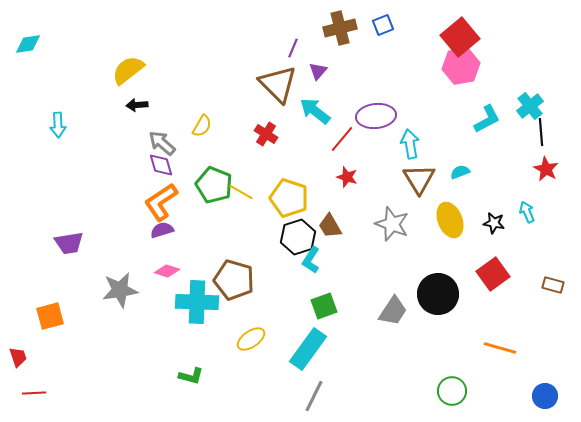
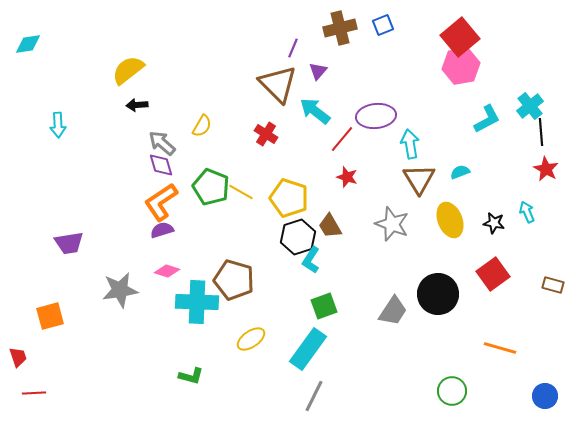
green pentagon at (214, 185): moved 3 px left, 2 px down
